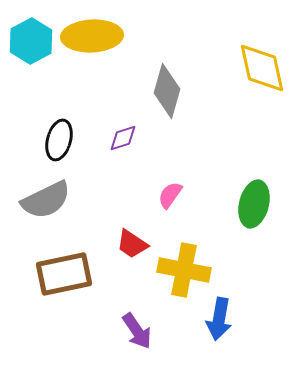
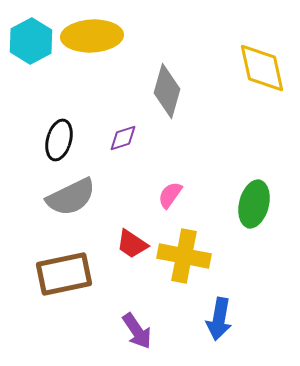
gray semicircle: moved 25 px right, 3 px up
yellow cross: moved 14 px up
